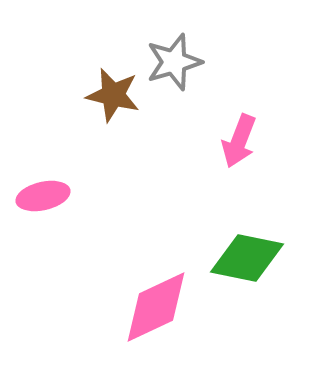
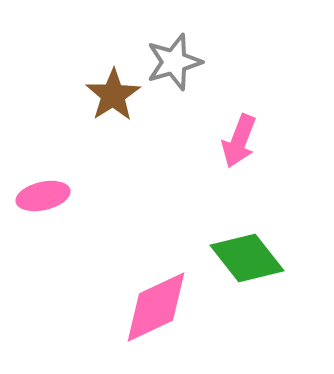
brown star: rotated 26 degrees clockwise
green diamond: rotated 40 degrees clockwise
